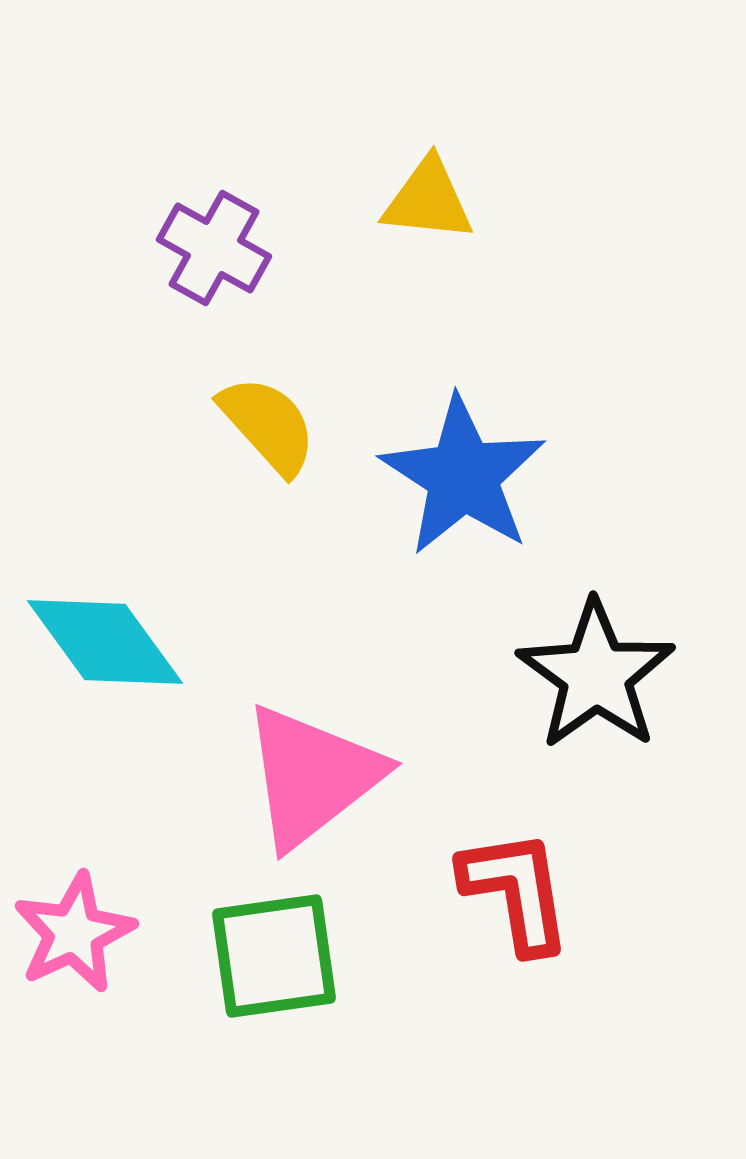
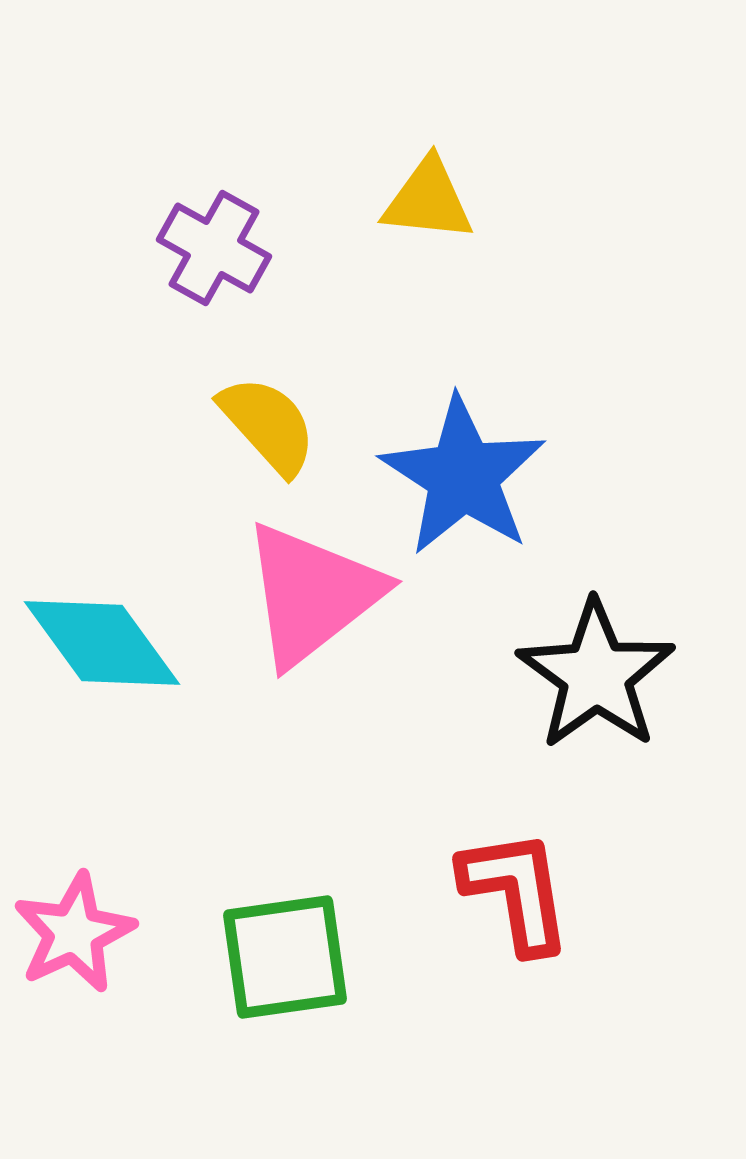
cyan diamond: moved 3 px left, 1 px down
pink triangle: moved 182 px up
green square: moved 11 px right, 1 px down
